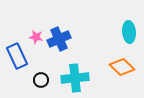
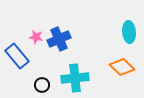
blue rectangle: rotated 15 degrees counterclockwise
black circle: moved 1 px right, 5 px down
